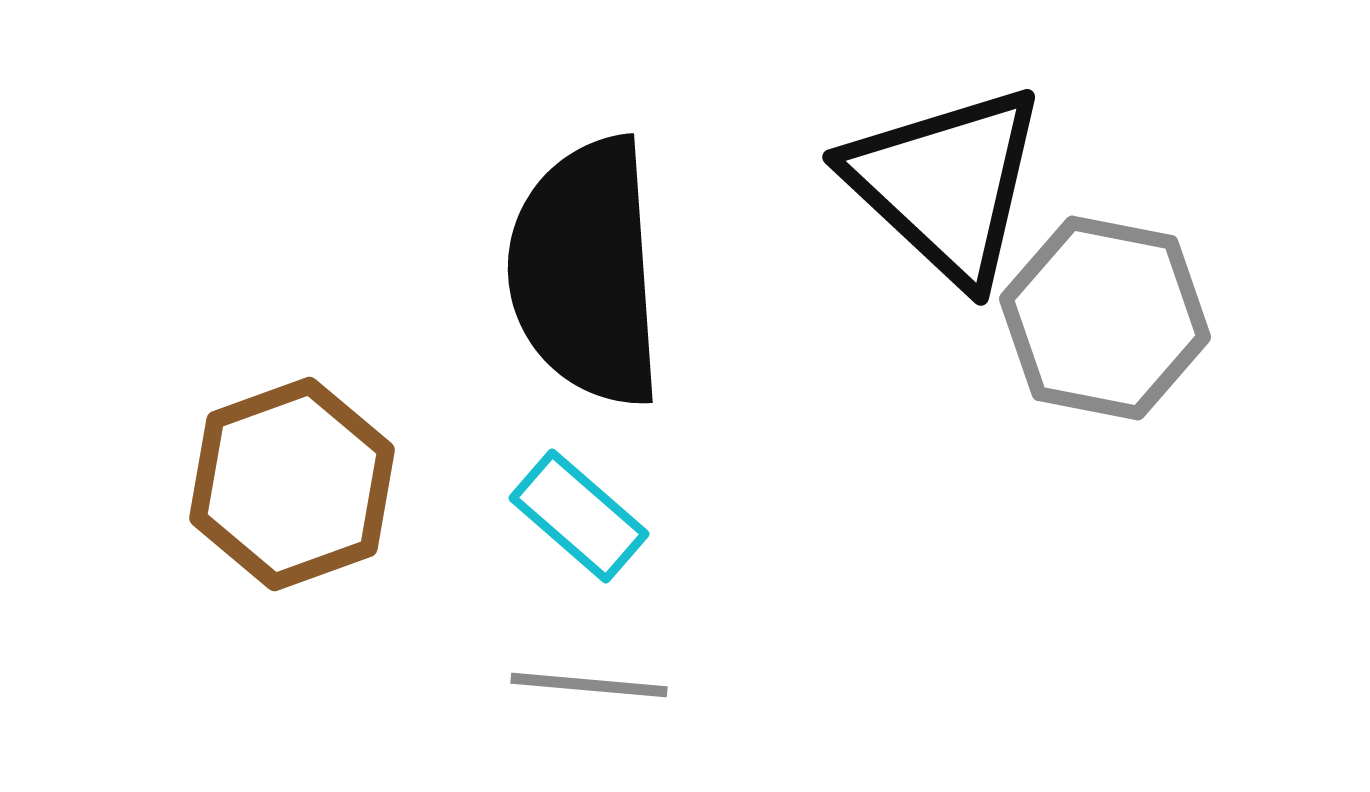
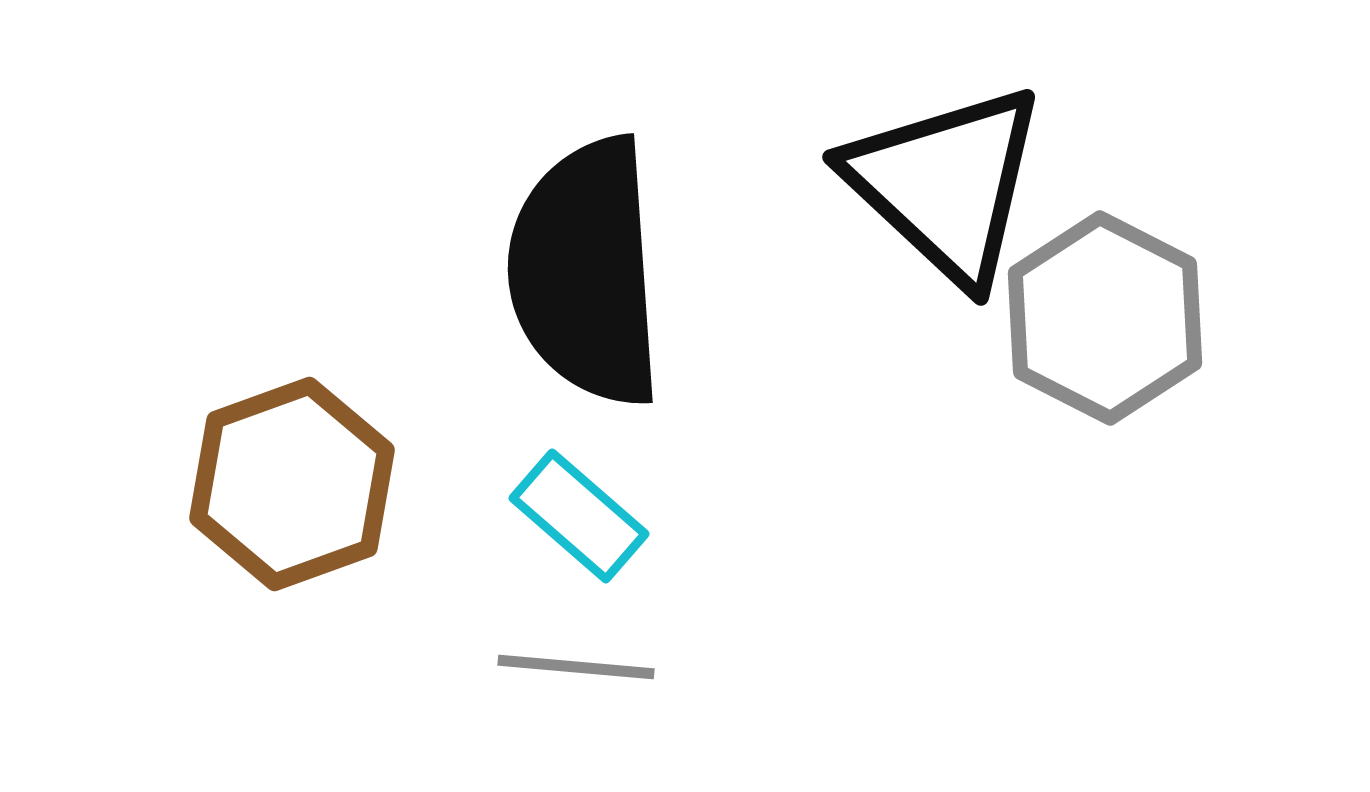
gray hexagon: rotated 16 degrees clockwise
gray line: moved 13 px left, 18 px up
